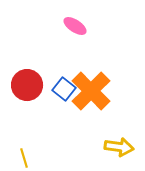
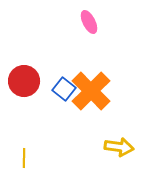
pink ellipse: moved 14 px right, 4 px up; rotated 30 degrees clockwise
red circle: moved 3 px left, 4 px up
yellow line: rotated 18 degrees clockwise
